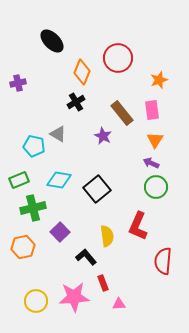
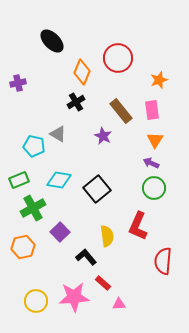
brown rectangle: moved 1 px left, 2 px up
green circle: moved 2 px left, 1 px down
green cross: rotated 15 degrees counterclockwise
red rectangle: rotated 28 degrees counterclockwise
